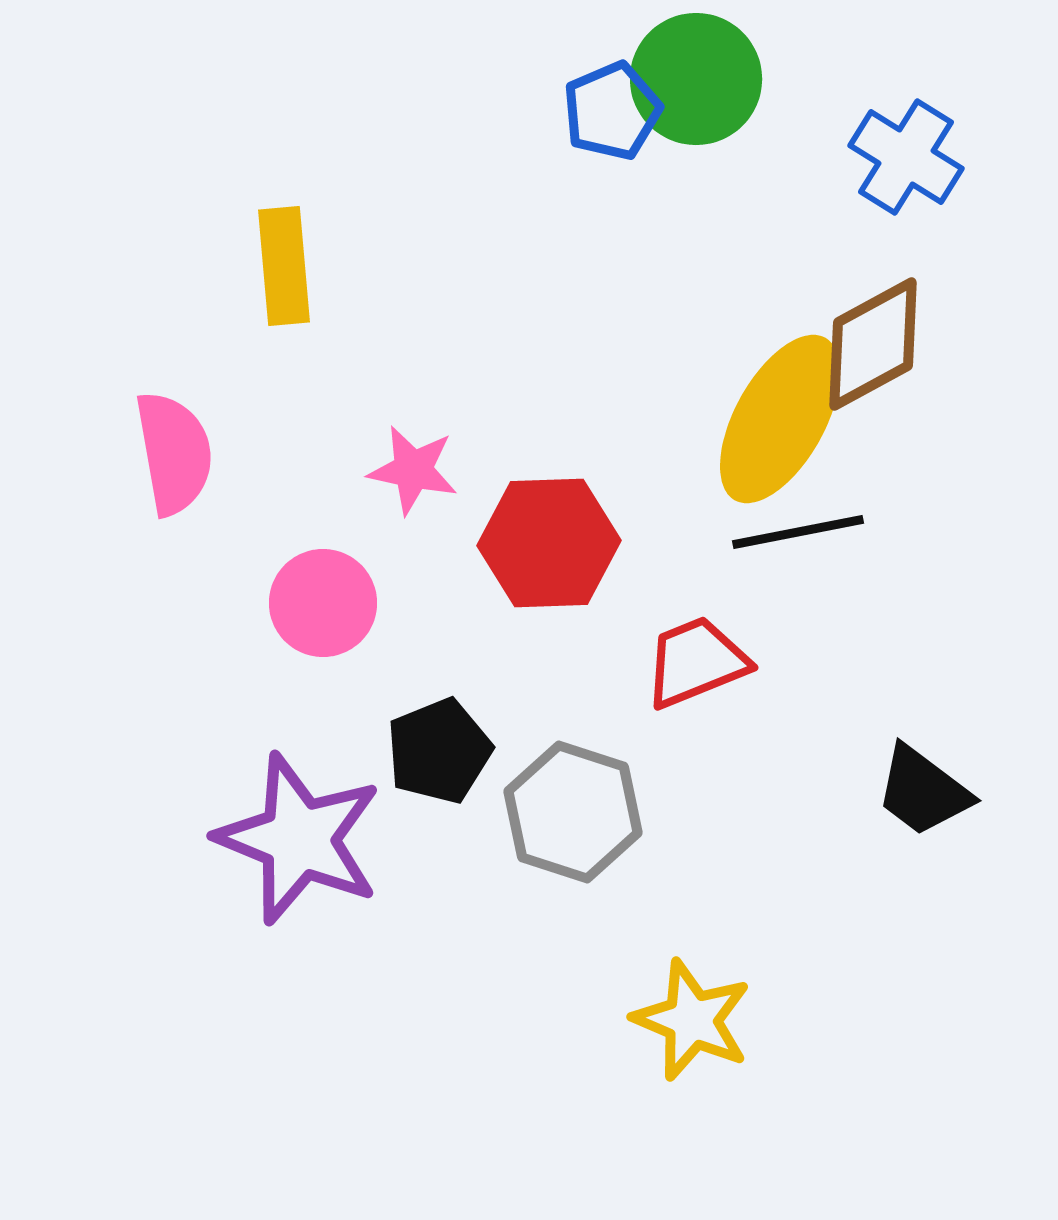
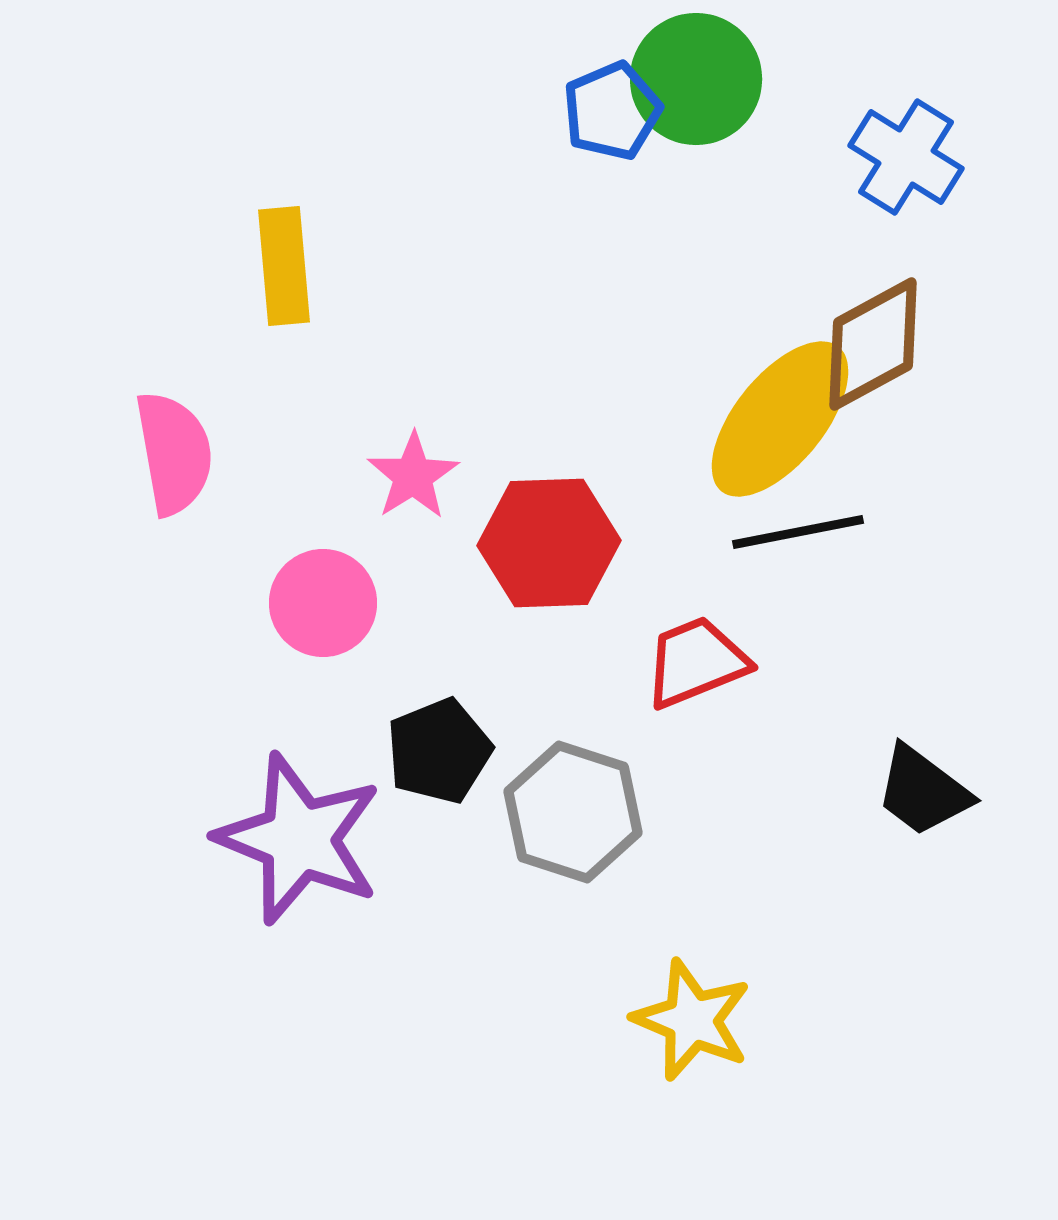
yellow ellipse: rotated 10 degrees clockwise
pink star: moved 6 px down; rotated 28 degrees clockwise
